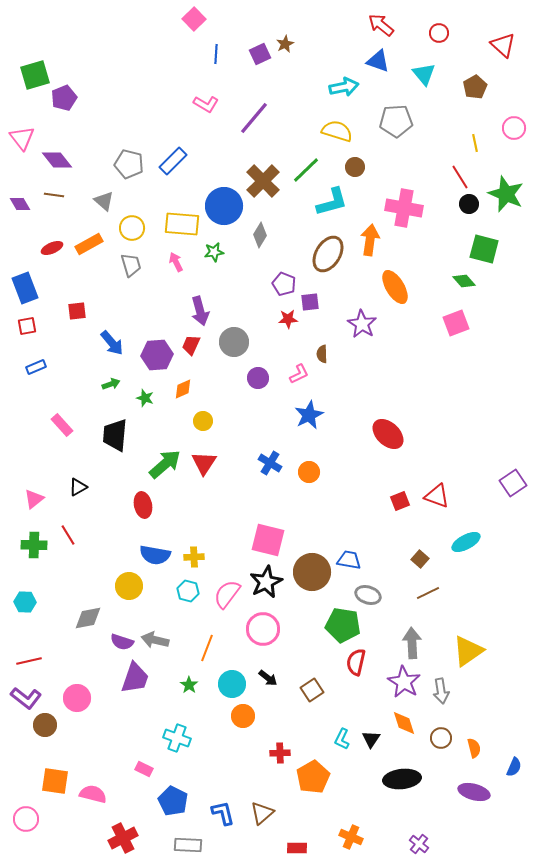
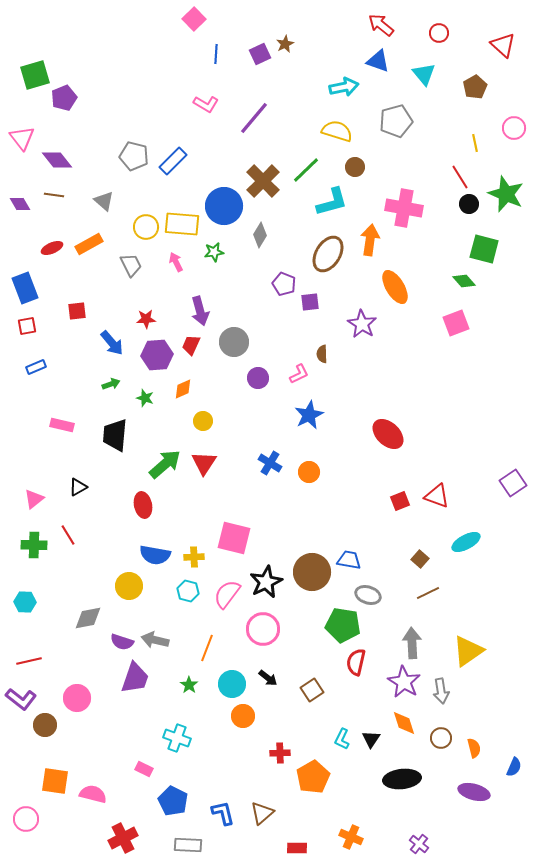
gray pentagon at (396, 121): rotated 12 degrees counterclockwise
gray pentagon at (129, 164): moved 5 px right, 8 px up
yellow circle at (132, 228): moved 14 px right, 1 px up
gray trapezoid at (131, 265): rotated 10 degrees counterclockwise
red star at (288, 319): moved 142 px left
pink rectangle at (62, 425): rotated 35 degrees counterclockwise
pink square at (268, 540): moved 34 px left, 2 px up
purple L-shape at (26, 698): moved 5 px left, 1 px down
